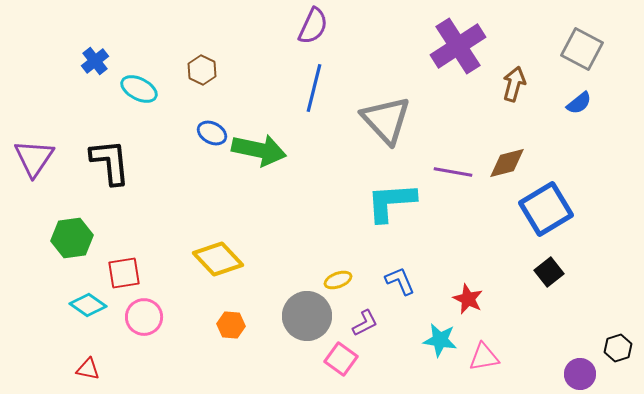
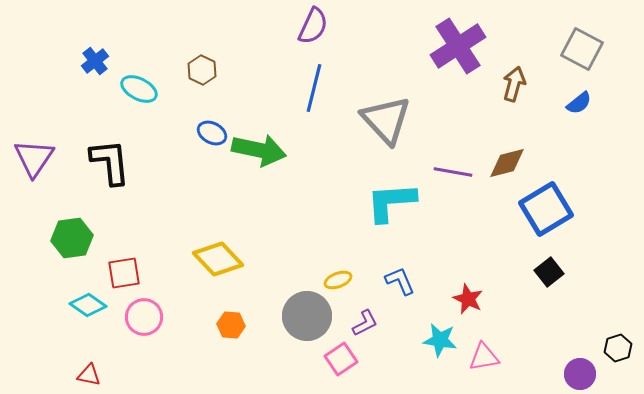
pink square: rotated 20 degrees clockwise
red triangle: moved 1 px right, 6 px down
